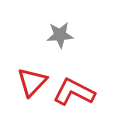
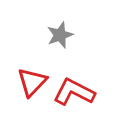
gray star: rotated 16 degrees counterclockwise
